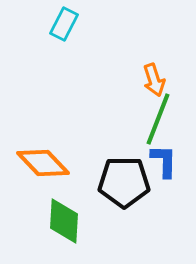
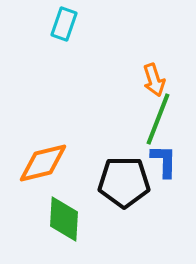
cyan rectangle: rotated 8 degrees counterclockwise
orange diamond: rotated 60 degrees counterclockwise
green diamond: moved 2 px up
